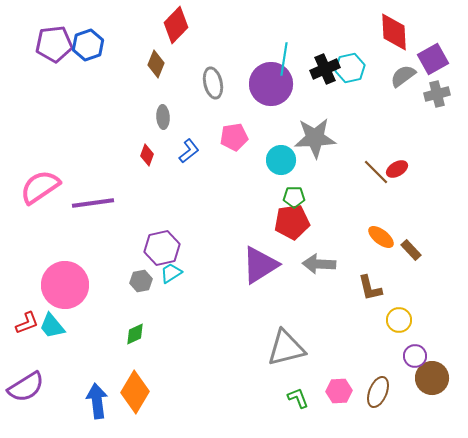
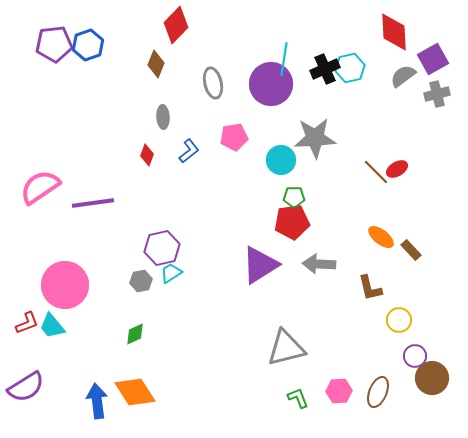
orange diamond at (135, 392): rotated 63 degrees counterclockwise
